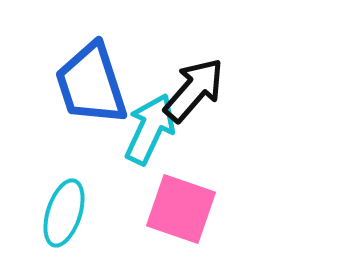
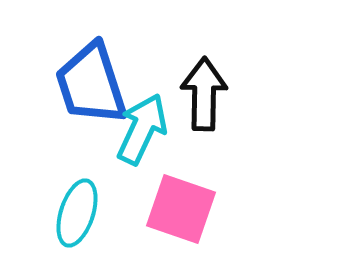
black arrow: moved 10 px right, 4 px down; rotated 40 degrees counterclockwise
cyan arrow: moved 8 px left
cyan ellipse: moved 13 px right
